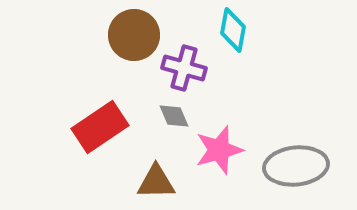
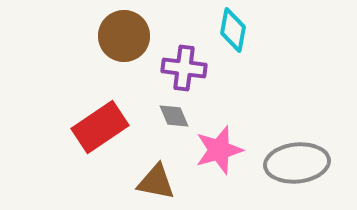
brown circle: moved 10 px left, 1 px down
purple cross: rotated 9 degrees counterclockwise
gray ellipse: moved 1 px right, 3 px up
brown triangle: rotated 12 degrees clockwise
